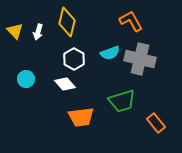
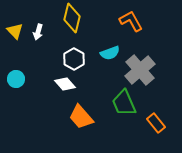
yellow diamond: moved 5 px right, 4 px up
gray cross: moved 11 px down; rotated 36 degrees clockwise
cyan circle: moved 10 px left
green trapezoid: moved 2 px right, 2 px down; rotated 84 degrees clockwise
orange trapezoid: rotated 56 degrees clockwise
